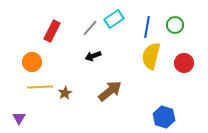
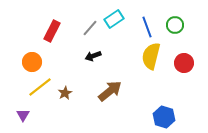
blue line: rotated 30 degrees counterclockwise
yellow line: rotated 35 degrees counterclockwise
purple triangle: moved 4 px right, 3 px up
